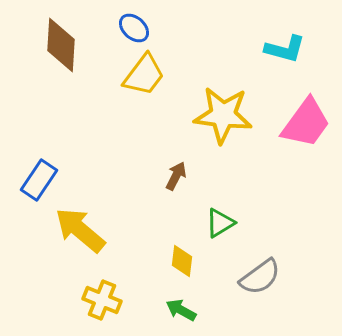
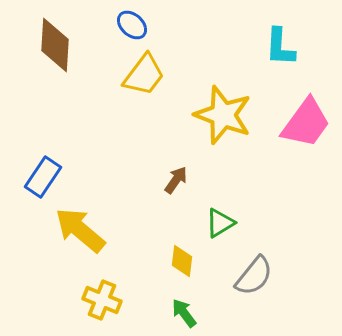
blue ellipse: moved 2 px left, 3 px up
brown diamond: moved 6 px left
cyan L-shape: moved 5 px left, 2 px up; rotated 78 degrees clockwise
yellow star: rotated 14 degrees clockwise
brown arrow: moved 4 px down; rotated 8 degrees clockwise
blue rectangle: moved 4 px right, 3 px up
gray semicircle: moved 6 px left, 1 px up; rotated 15 degrees counterclockwise
green arrow: moved 3 px right, 3 px down; rotated 24 degrees clockwise
